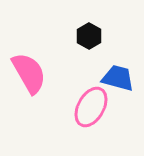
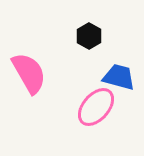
blue trapezoid: moved 1 px right, 1 px up
pink ellipse: moved 5 px right; rotated 12 degrees clockwise
